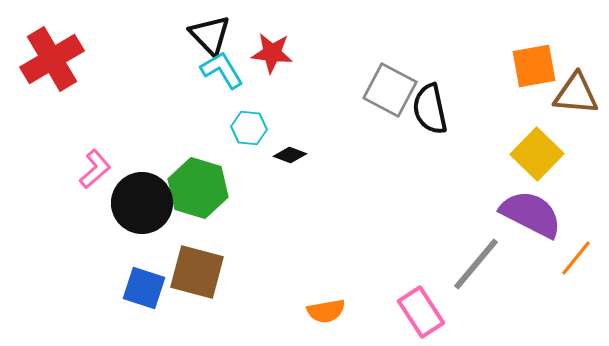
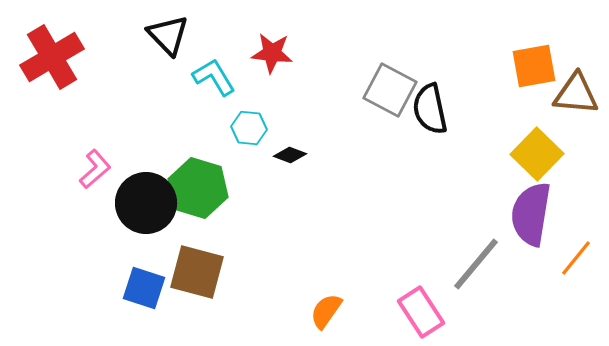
black triangle: moved 42 px left
red cross: moved 2 px up
cyan L-shape: moved 8 px left, 7 px down
black circle: moved 4 px right
purple semicircle: rotated 108 degrees counterclockwise
orange semicircle: rotated 135 degrees clockwise
